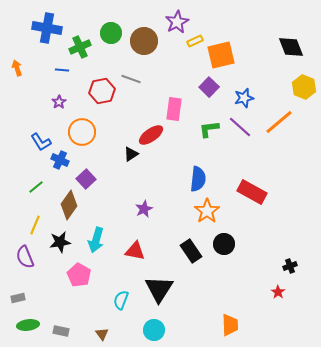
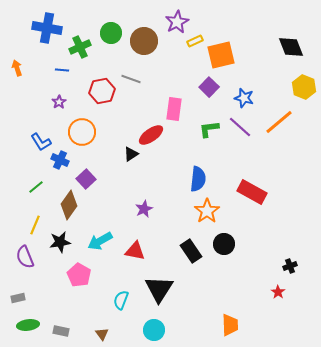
blue star at (244, 98): rotated 30 degrees clockwise
cyan arrow at (96, 240): moved 4 px right, 1 px down; rotated 45 degrees clockwise
